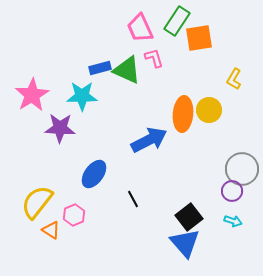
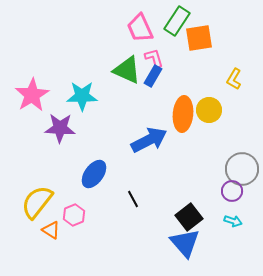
blue rectangle: moved 53 px right, 8 px down; rotated 45 degrees counterclockwise
